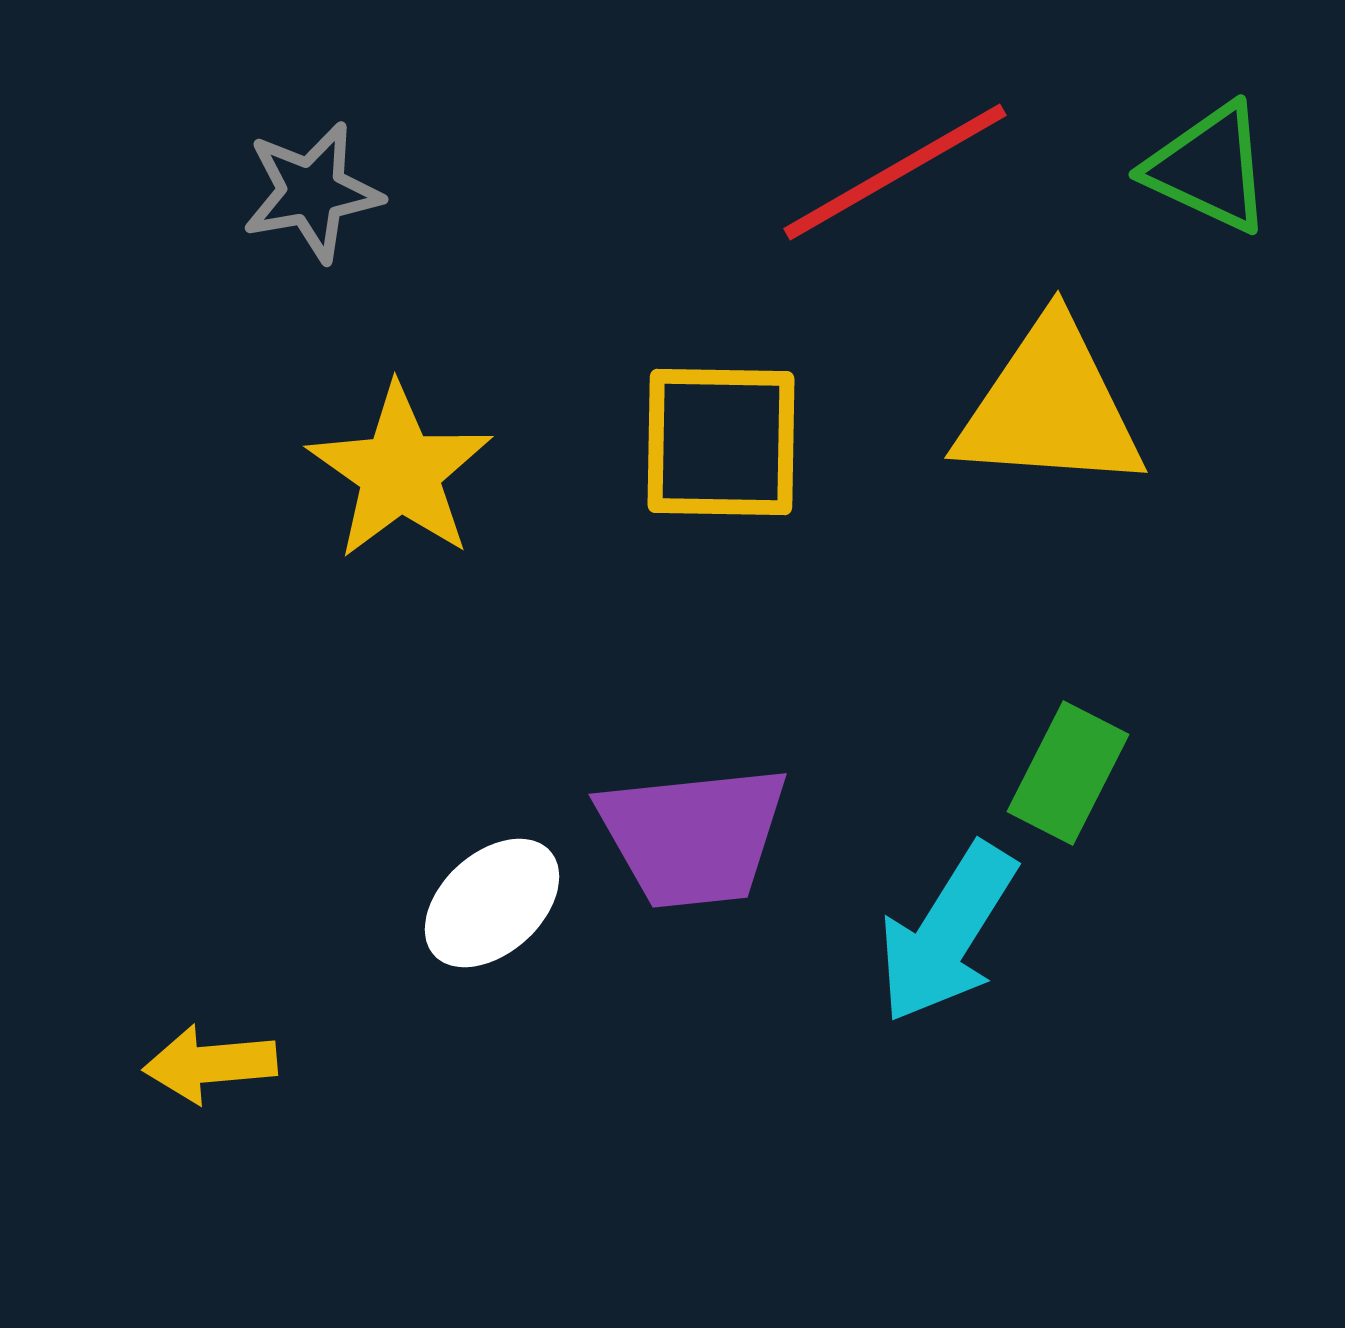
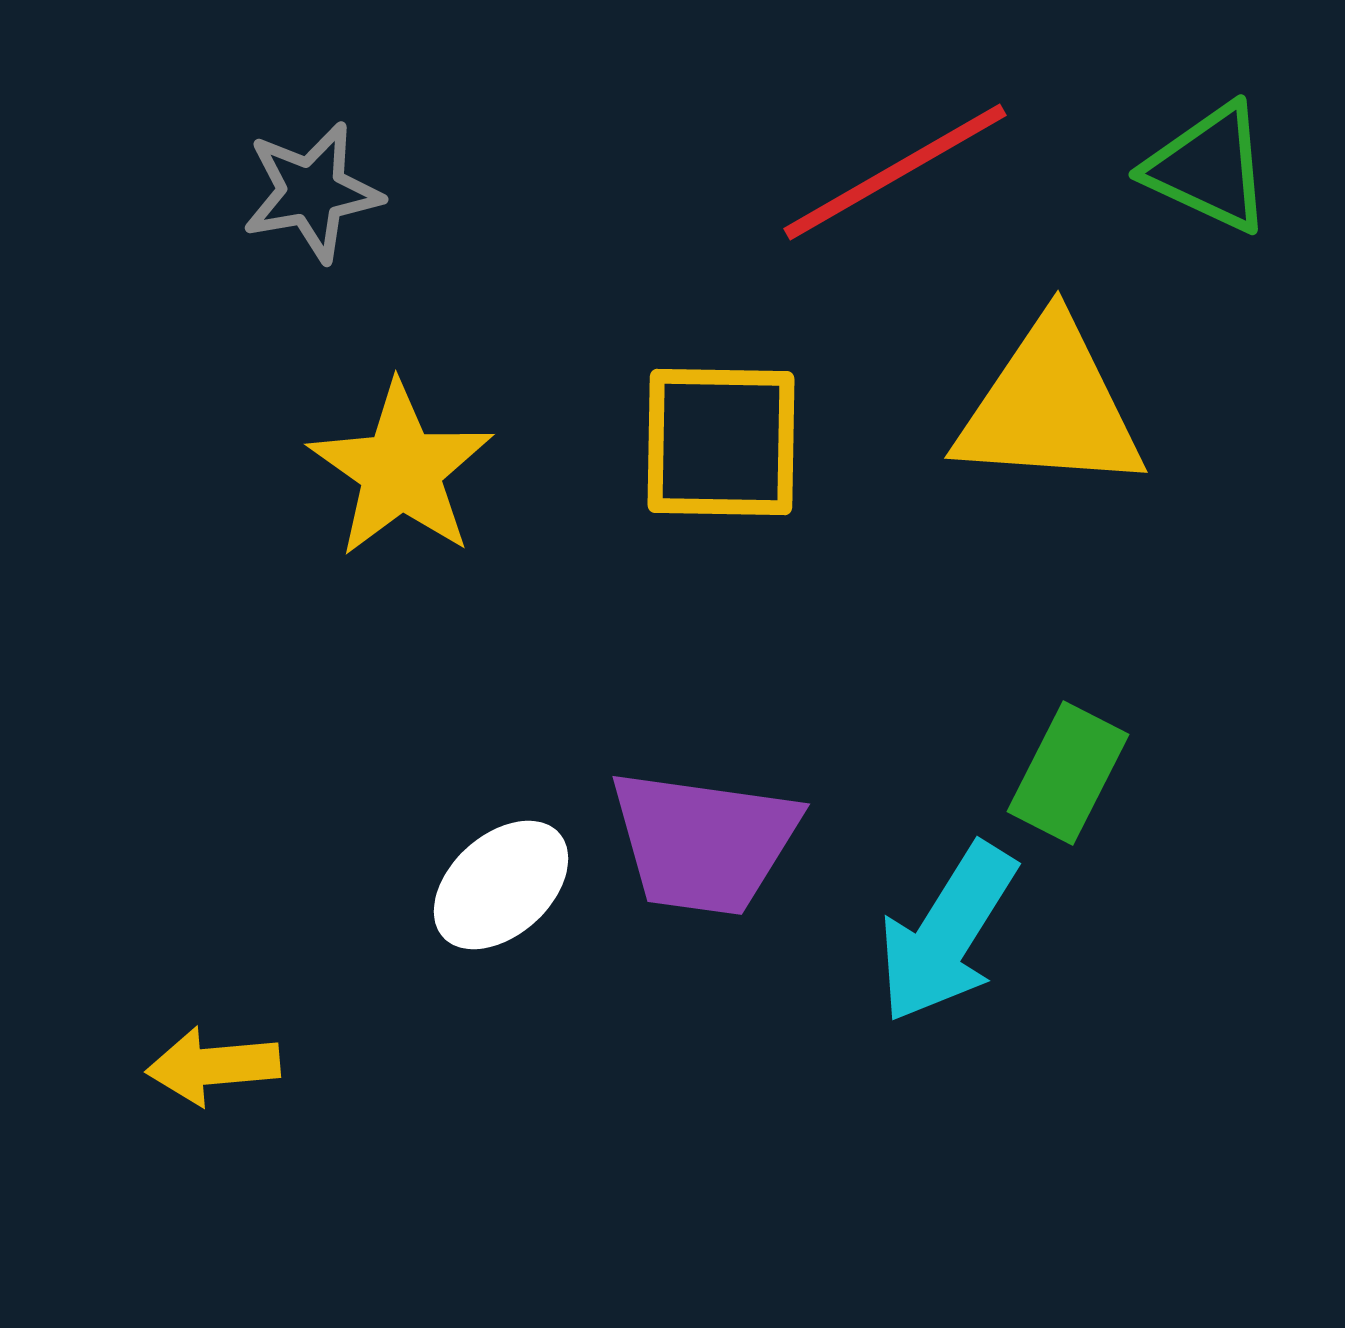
yellow star: moved 1 px right, 2 px up
purple trapezoid: moved 11 px right, 6 px down; rotated 14 degrees clockwise
white ellipse: moved 9 px right, 18 px up
yellow arrow: moved 3 px right, 2 px down
